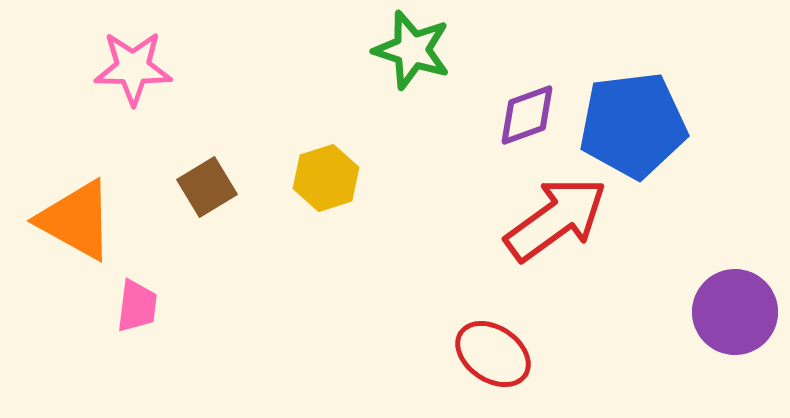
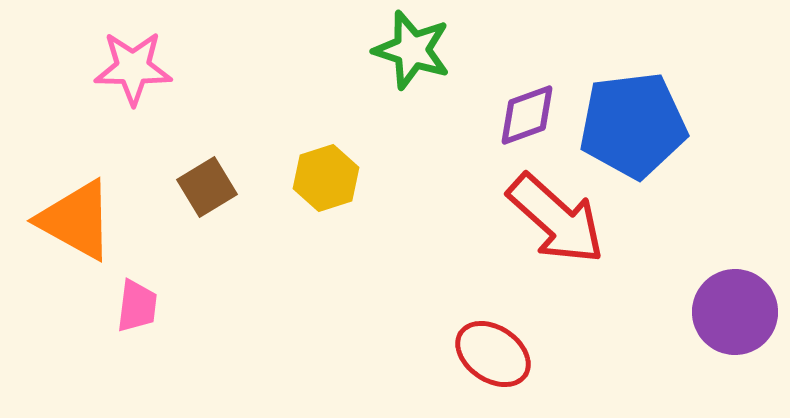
red arrow: rotated 78 degrees clockwise
